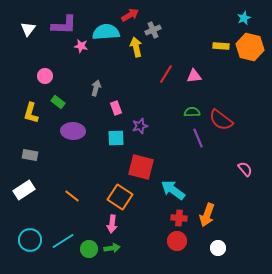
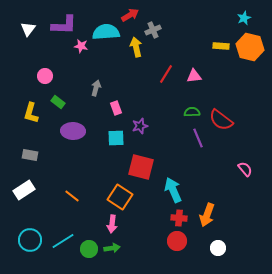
cyan arrow: rotated 30 degrees clockwise
